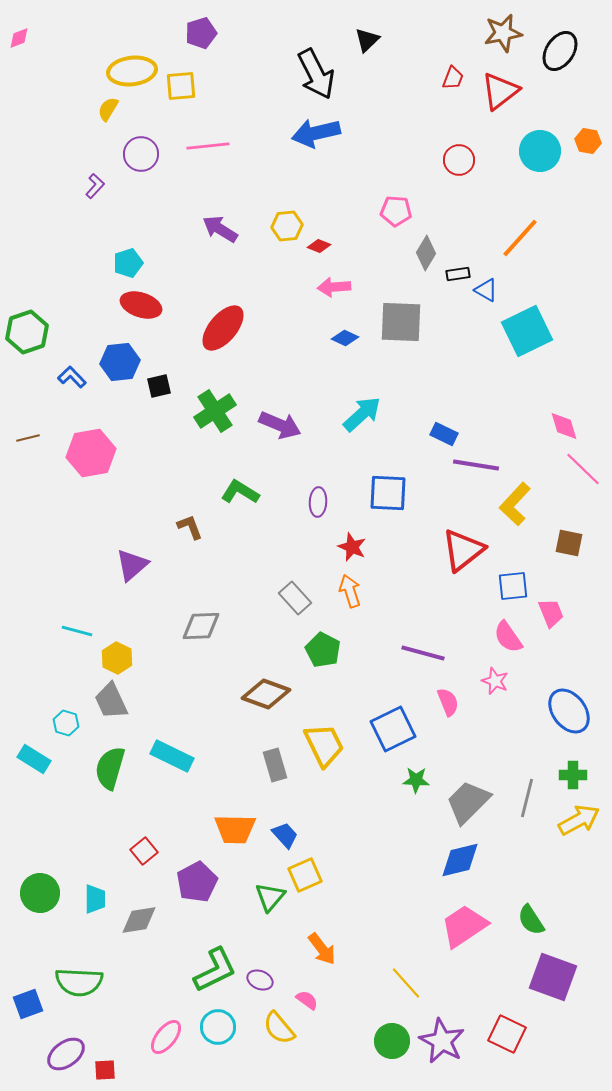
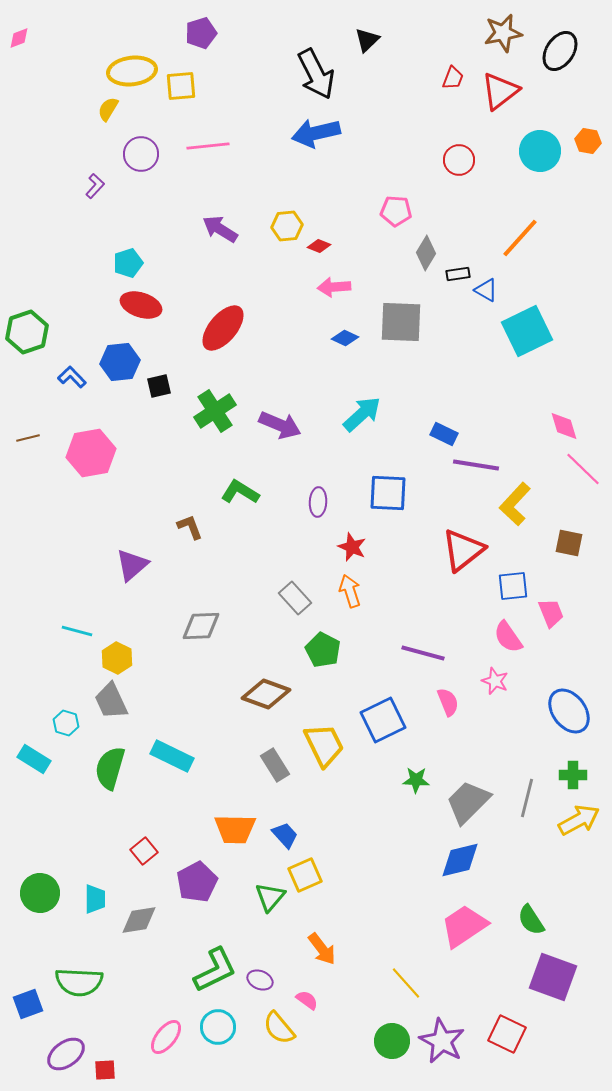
blue square at (393, 729): moved 10 px left, 9 px up
gray rectangle at (275, 765): rotated 16 degrees counterclockwise
